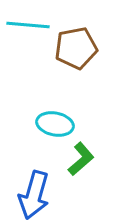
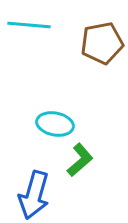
cyan line: moved 1 px right
brown pentagon: moved 26 px right, 5 px up
green L-shape: moved 1 px left, 1 px down
